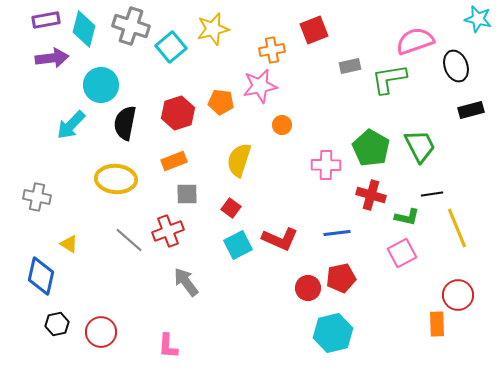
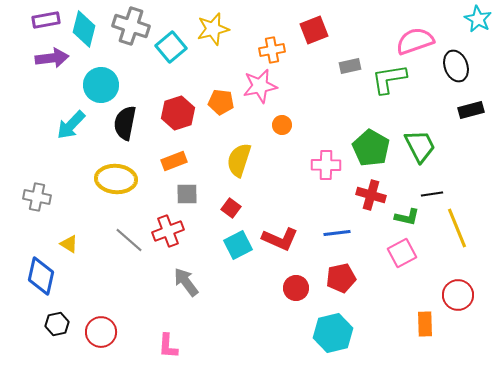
cyan star at (478, 19): rotated 16 degrees clockwise
red circle at (308, 288): moved 12 px left
orange rectangle at (437, 324): moved 12 px left
